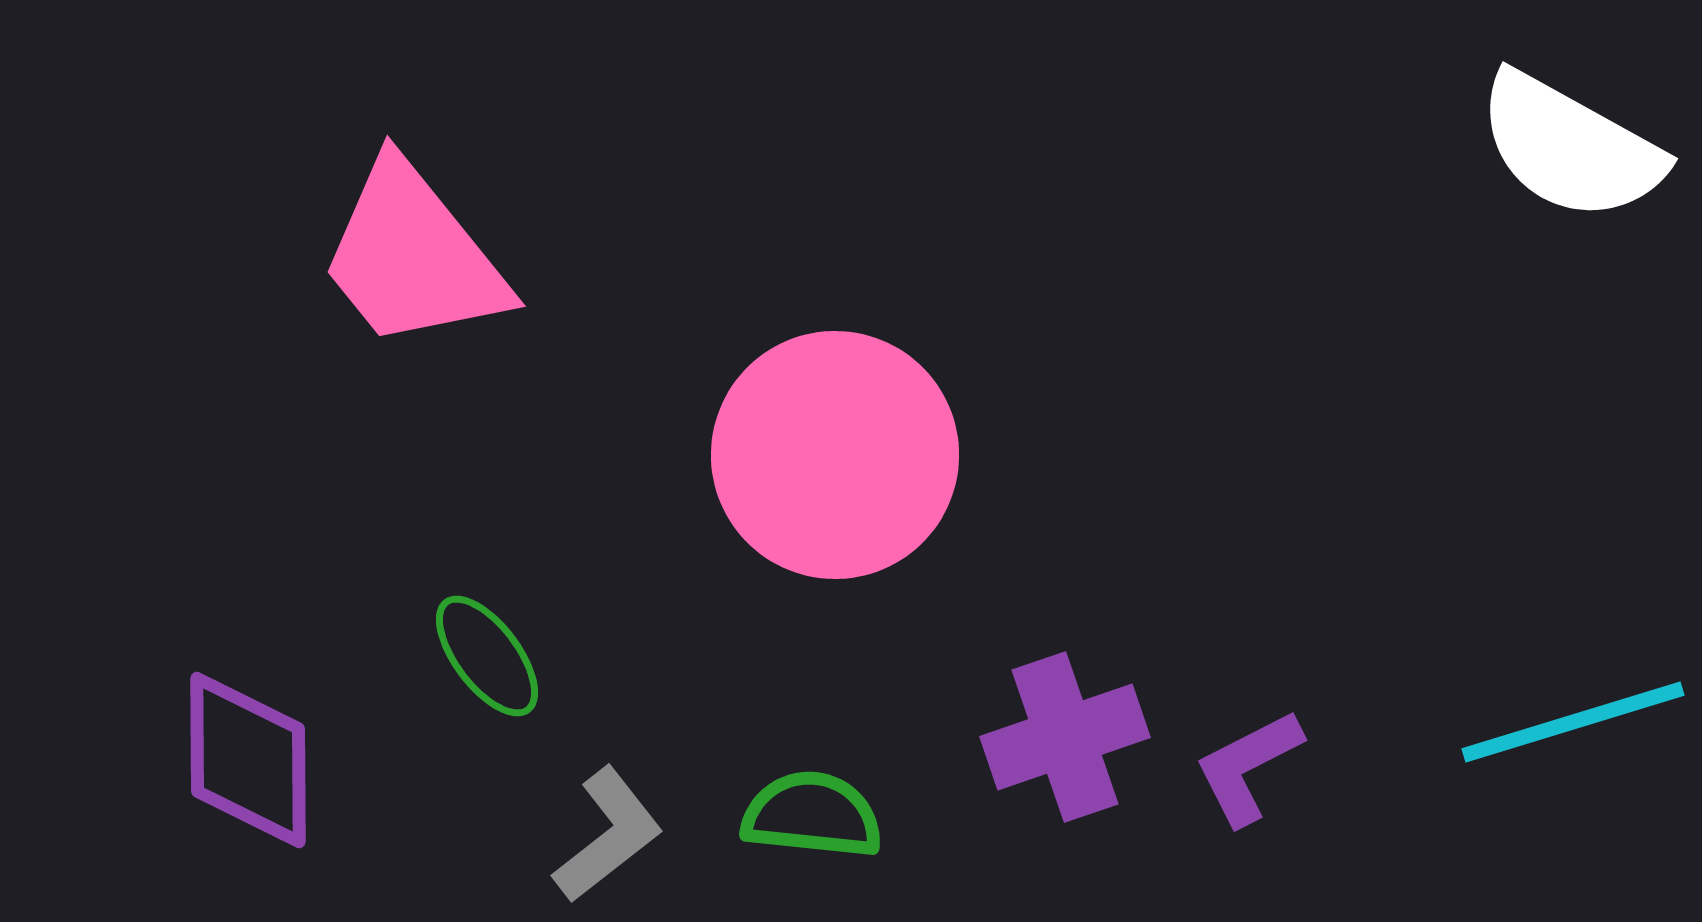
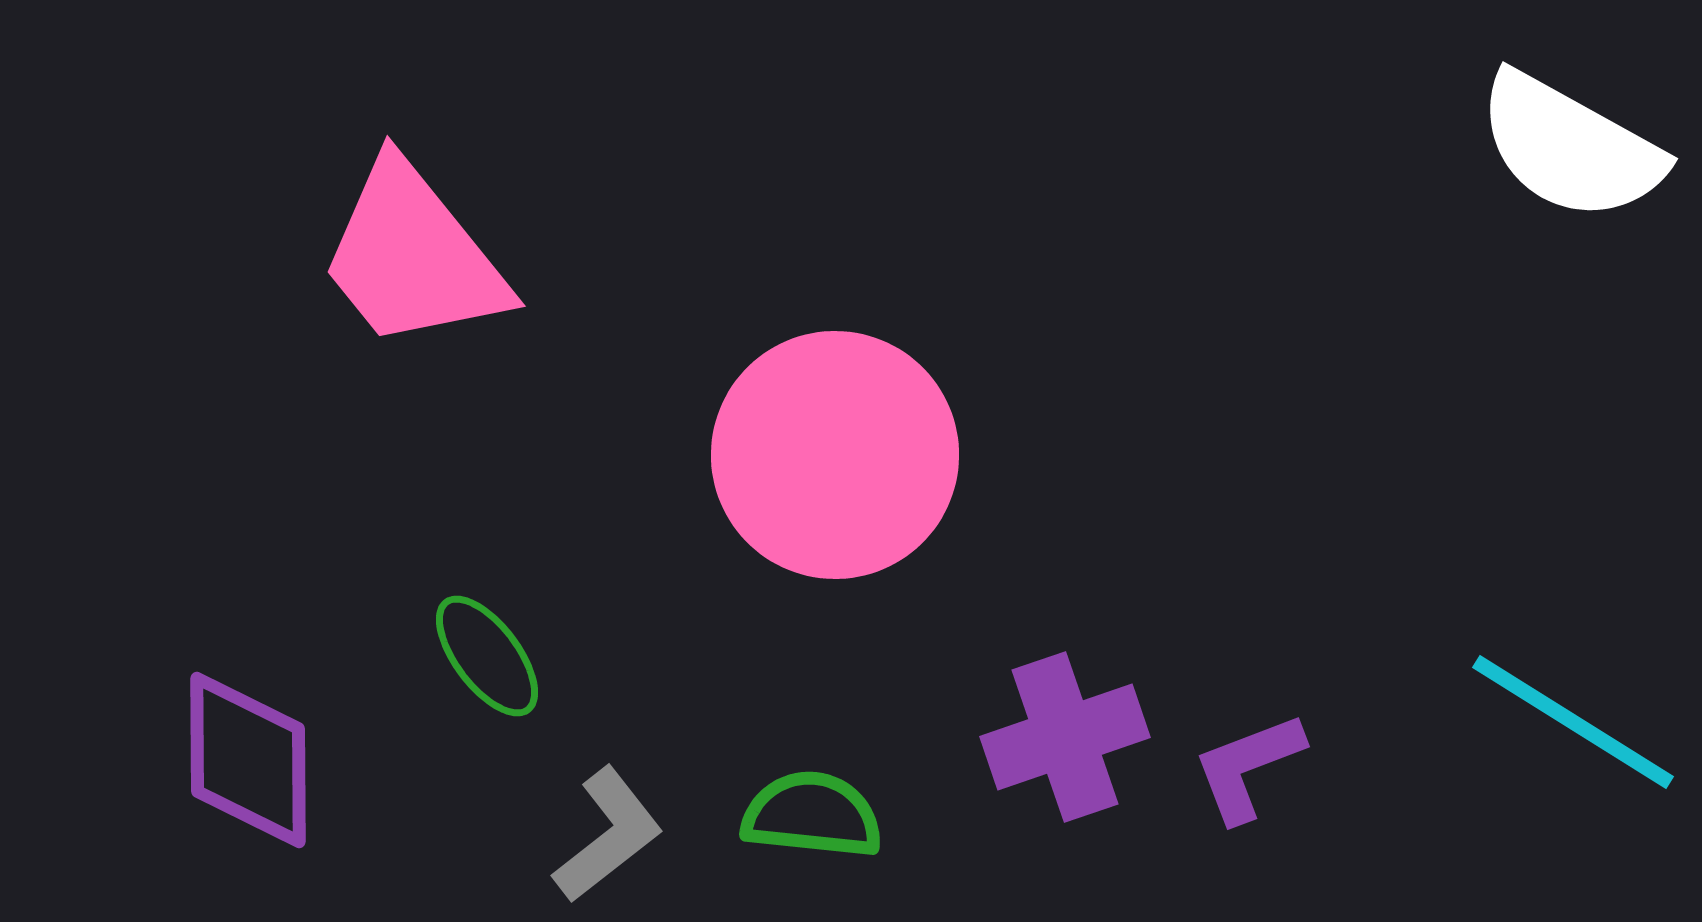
cyan line: rotated 49 degrees clockwise
purple L-shape: rotated 6 degrees clockwise
